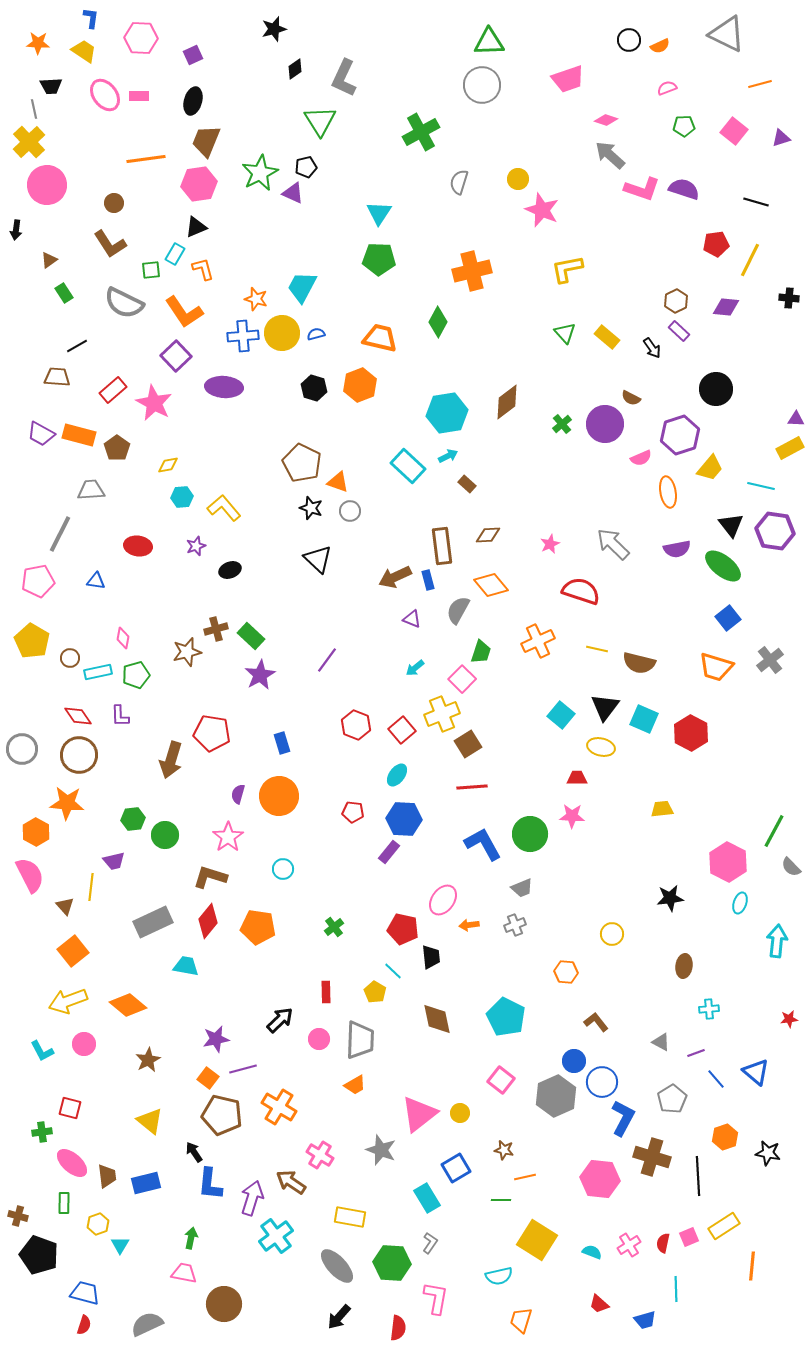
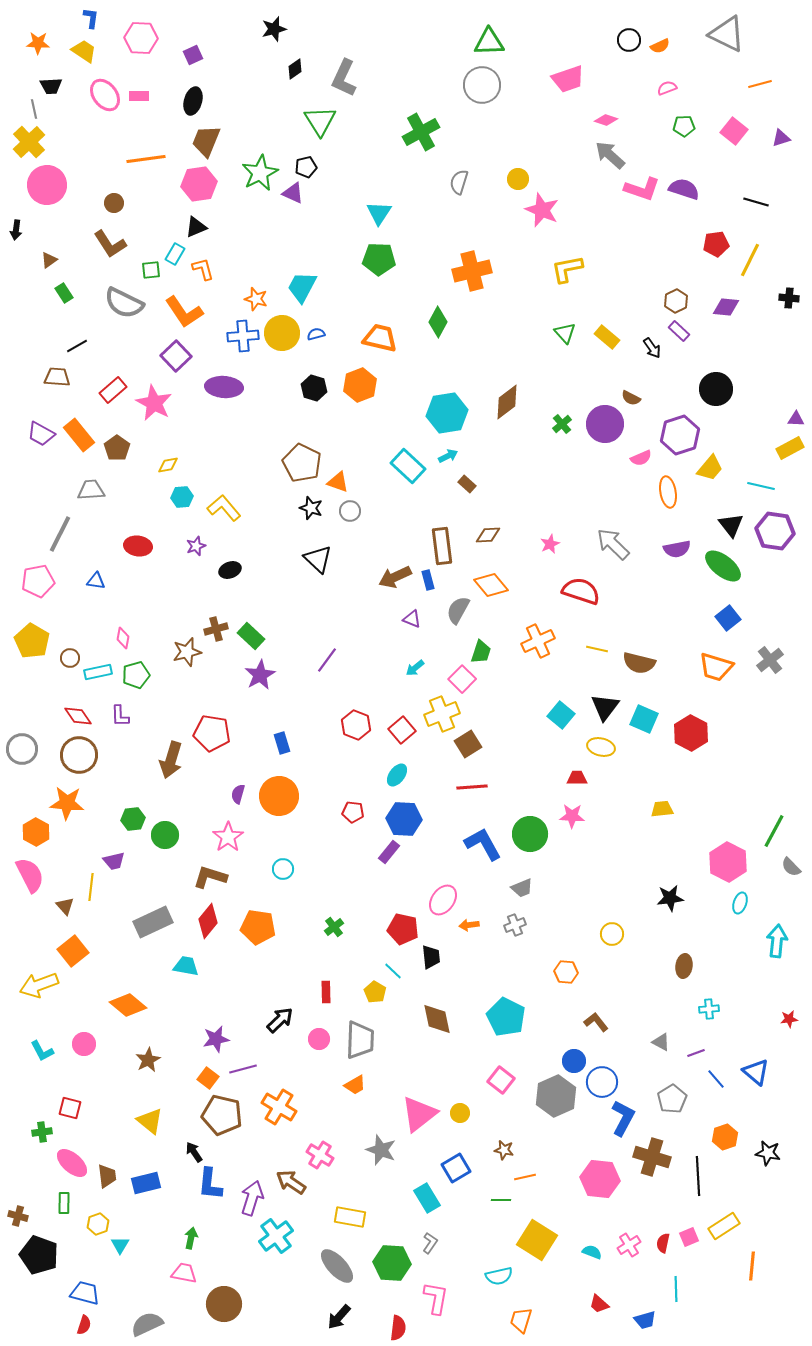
orange rectangle at (79, 435): rotated 36 degrees clockwise
yellow arrow at (68, 1001): moved 29 px left, 16 px up
